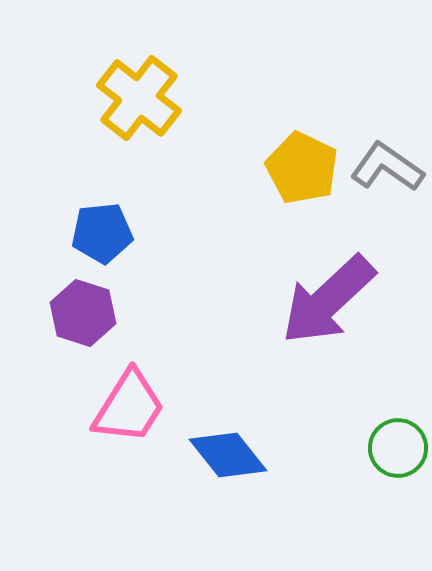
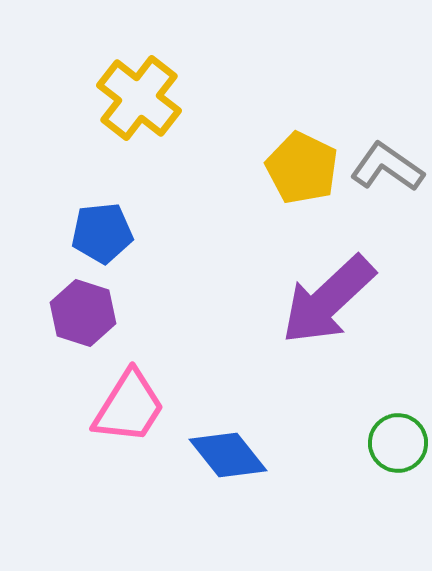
green circle: moved 5 px up
